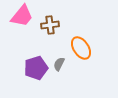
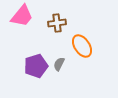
brown cross: moved 7 px right, 2 px up
orange ellipse: moved 1 px right, 2 px up
purple pentagon: moved 2 px up
